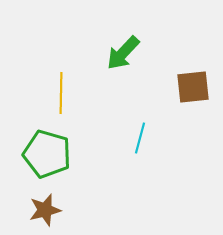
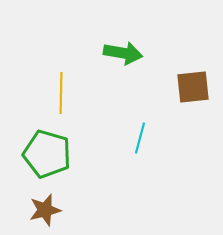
green arrow: rotated 123 degrees counterclockwise
